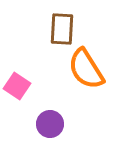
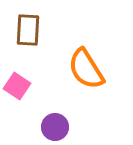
brown rectangle: moved 34 px left, 1 px down
purple circle: moved 5 px right, 3 px down
